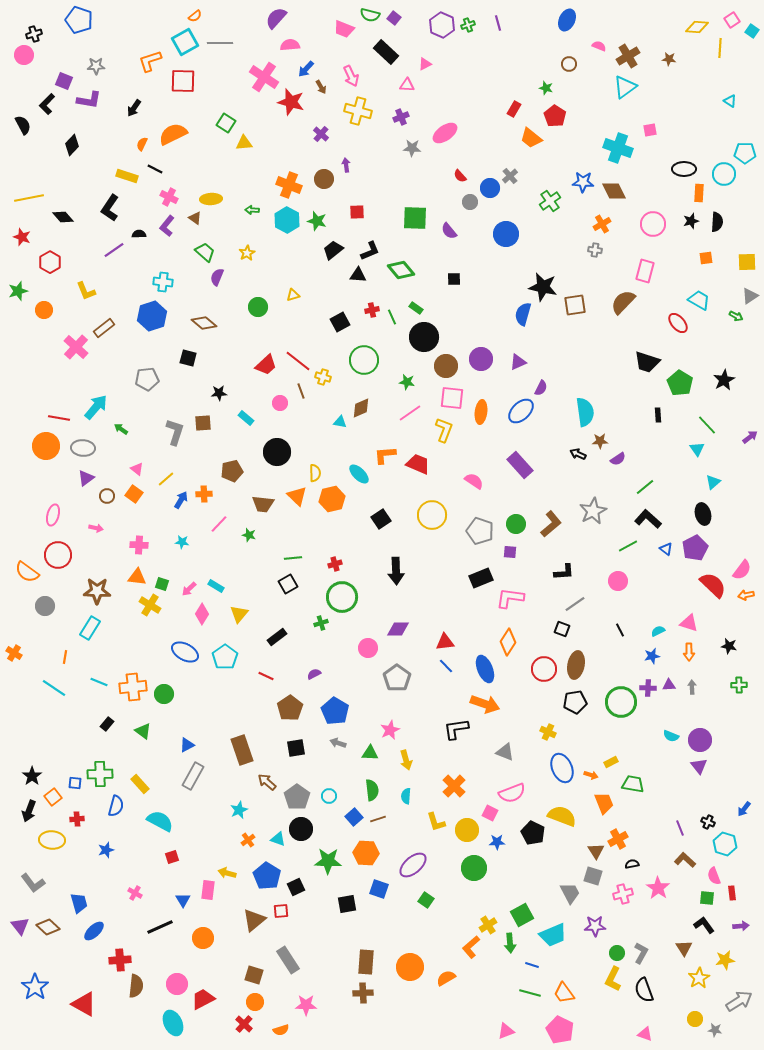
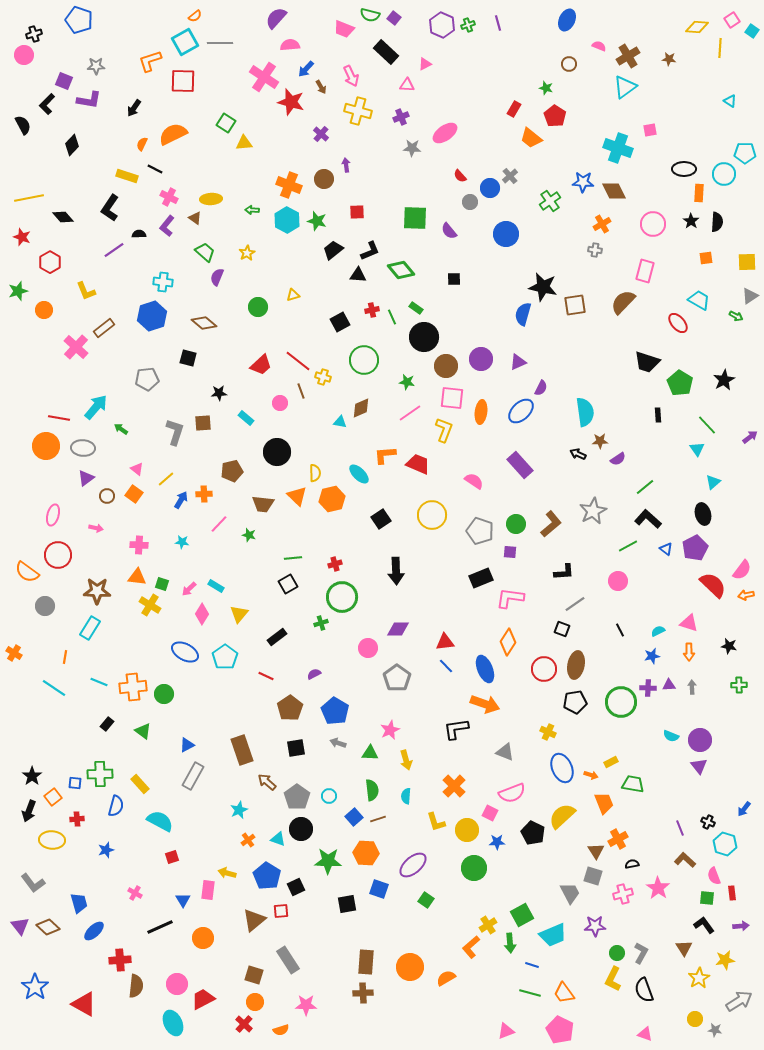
black star at (691, 221): rotated 21 degrees counterclockwise
red trapezoid at (266, 365): moved 5 px left
yellow semicircle at (562, 816): rotated 64 degrees counterclockwise
